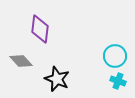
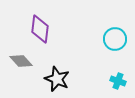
cyan circle: moved 17 px up
